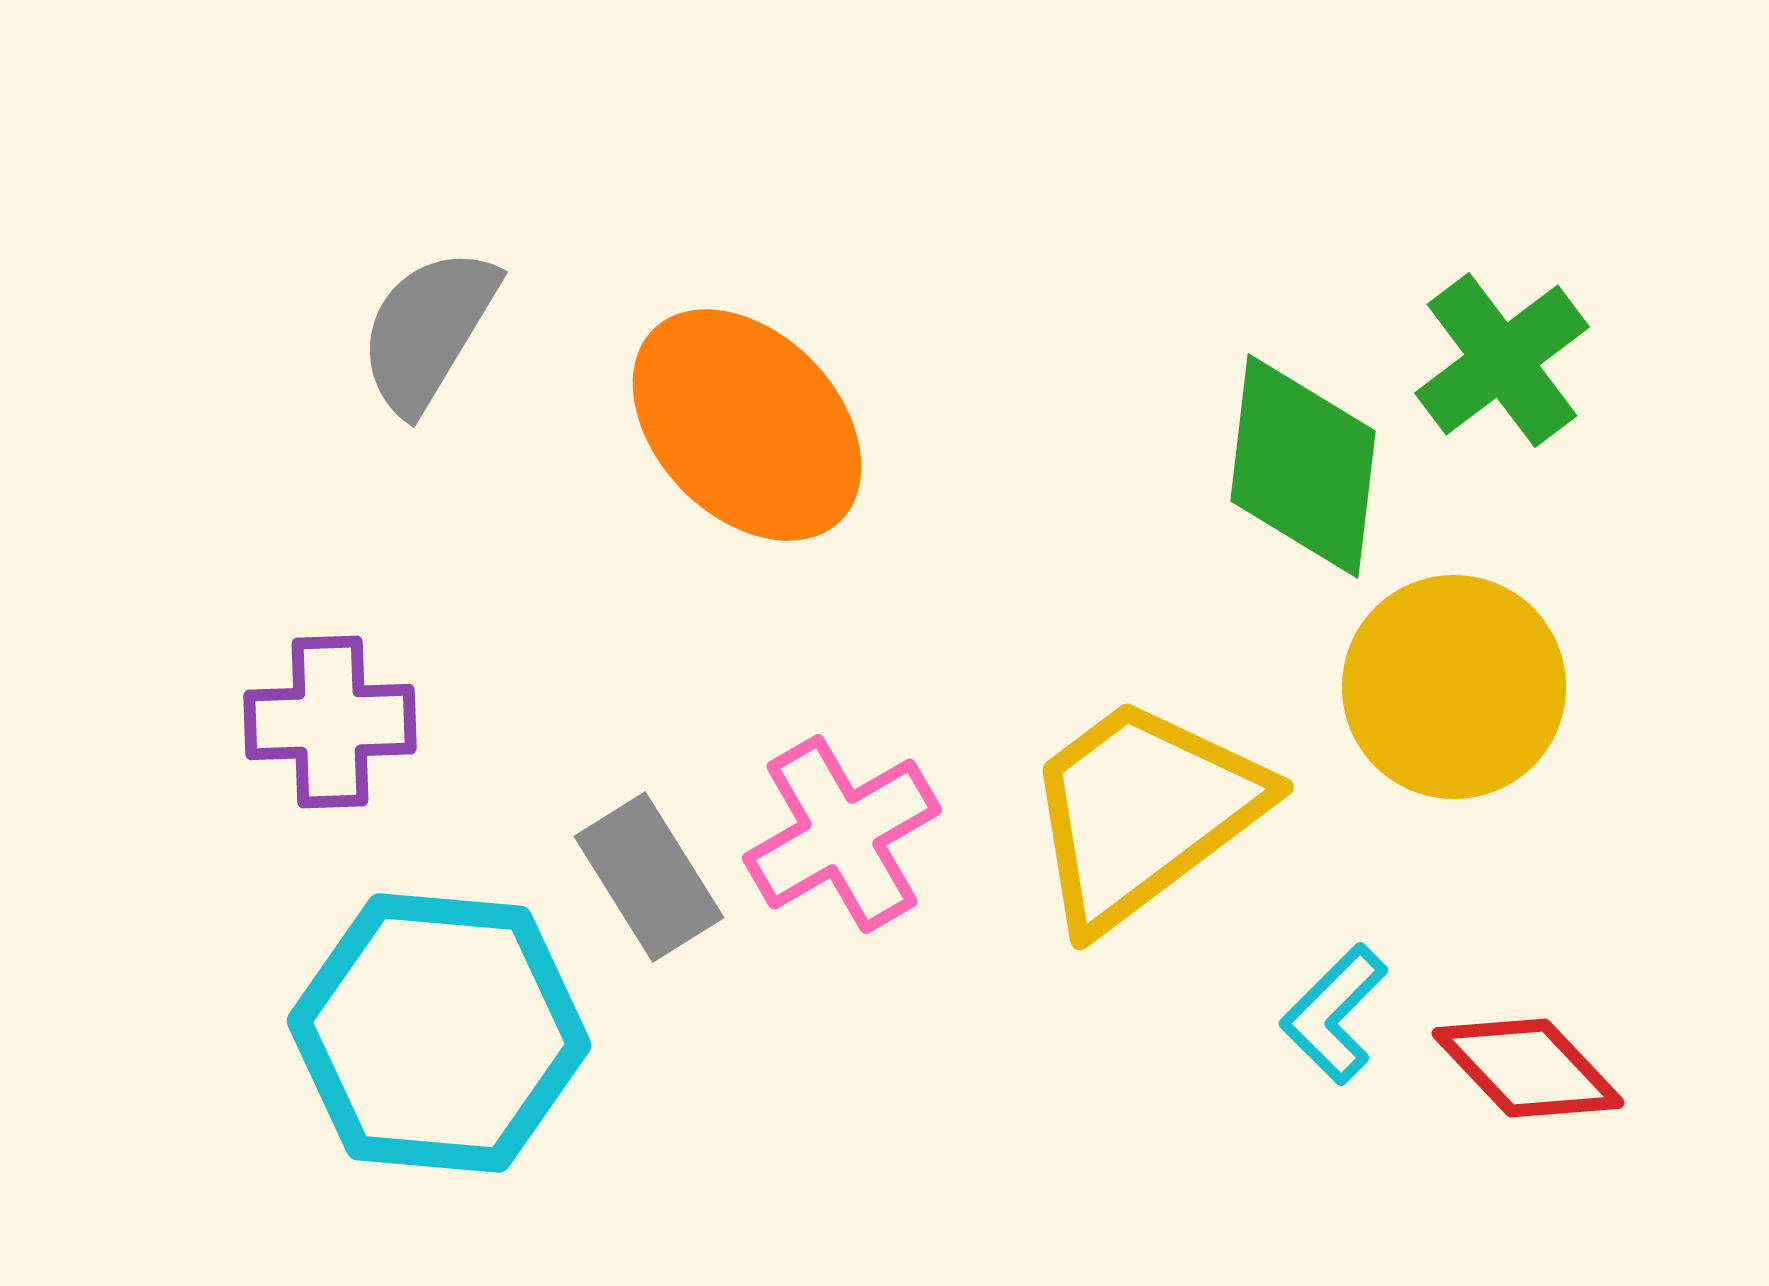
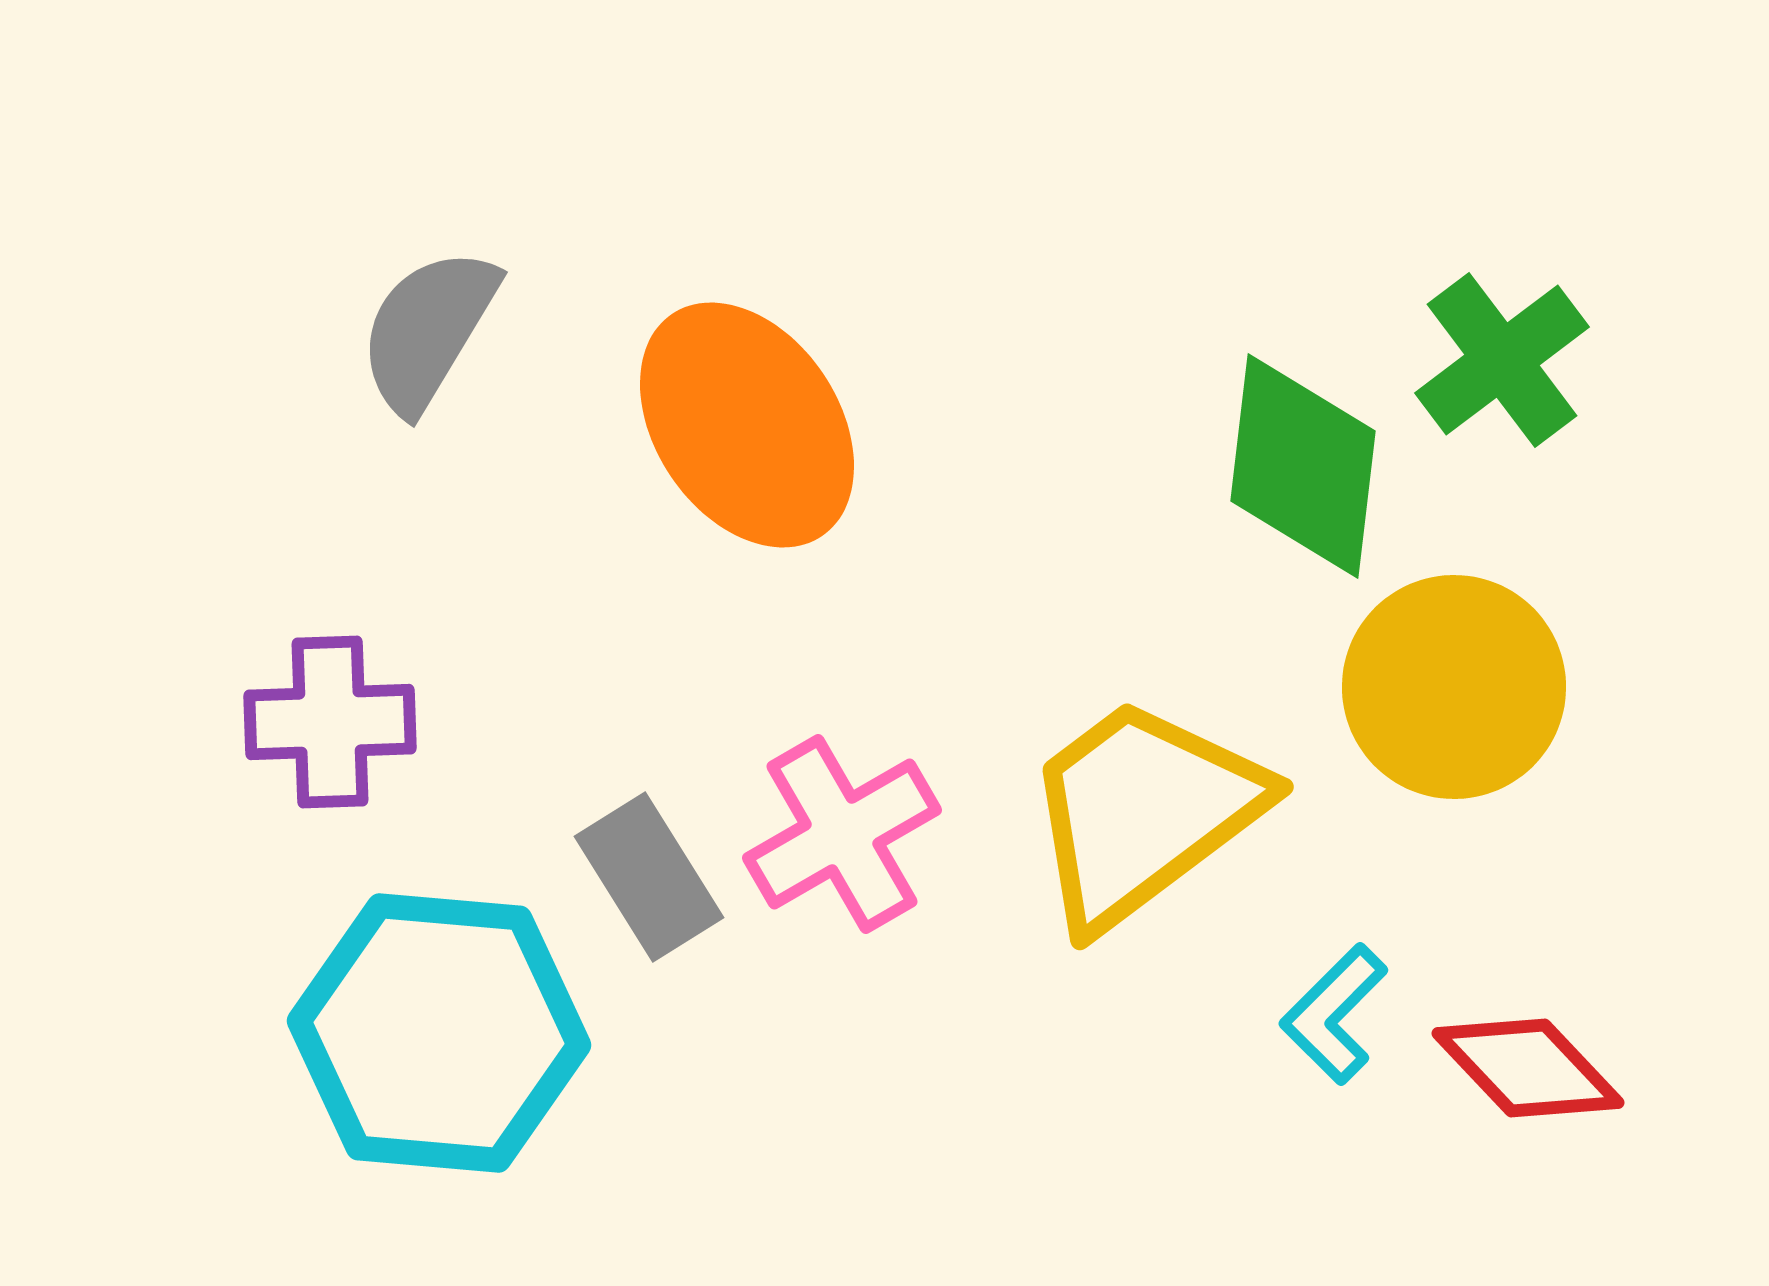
orange ellipse: rotated 10 degrees clockwise
